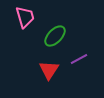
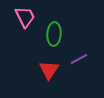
pink trapezoid: rotated 10 degrees counterclockwise
green ellipse: moved 1 px left, 2 px up; rotated 40 degrees counterclockwise
